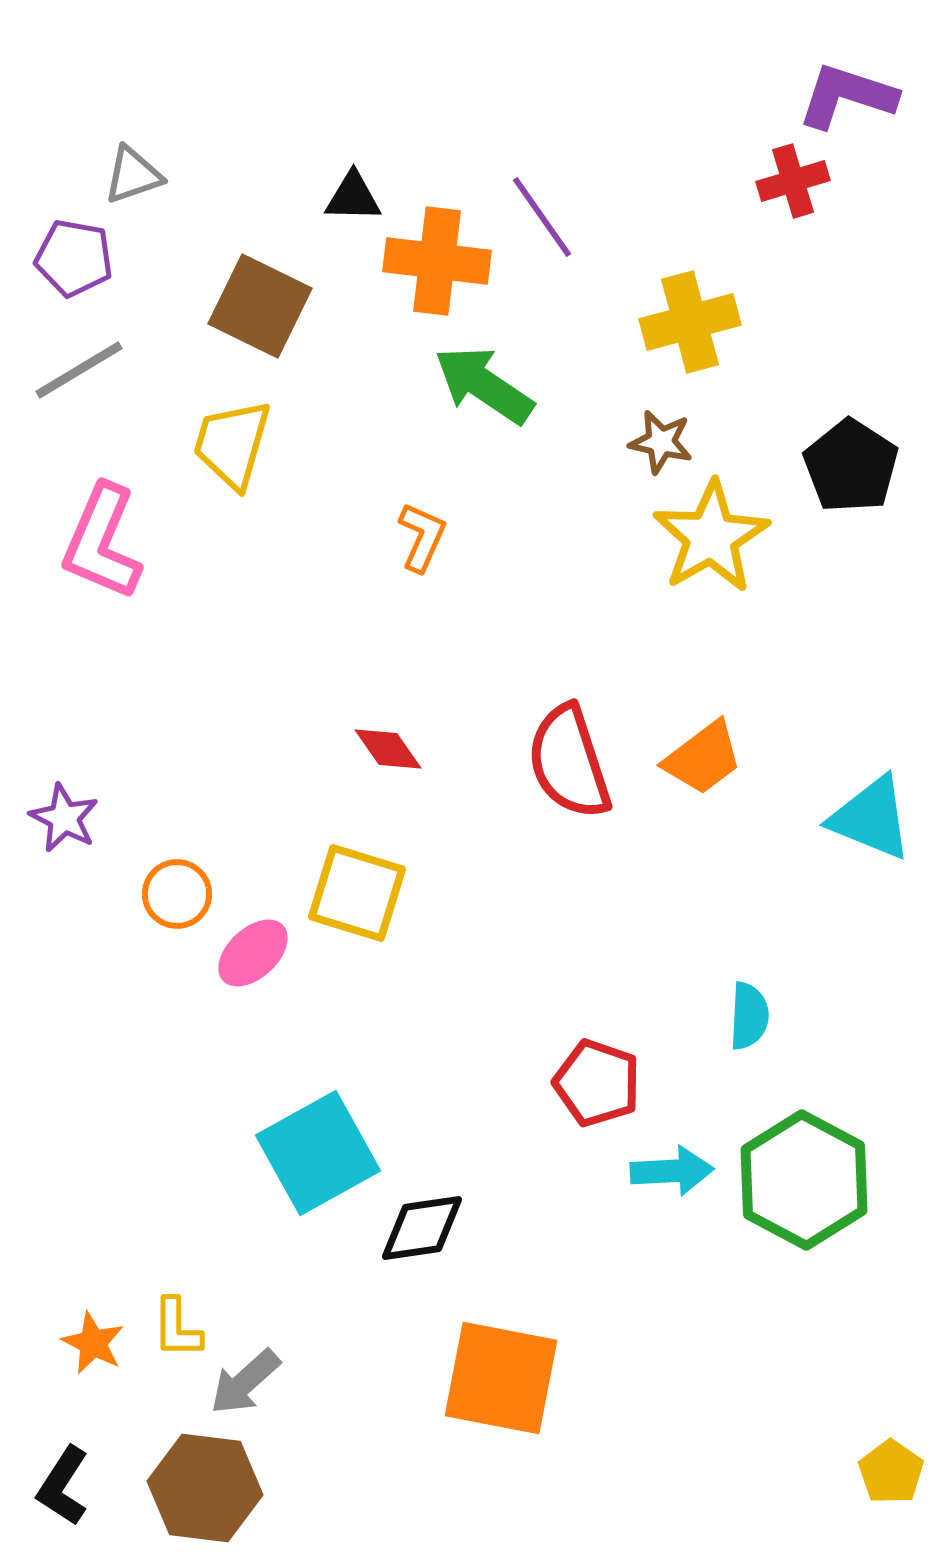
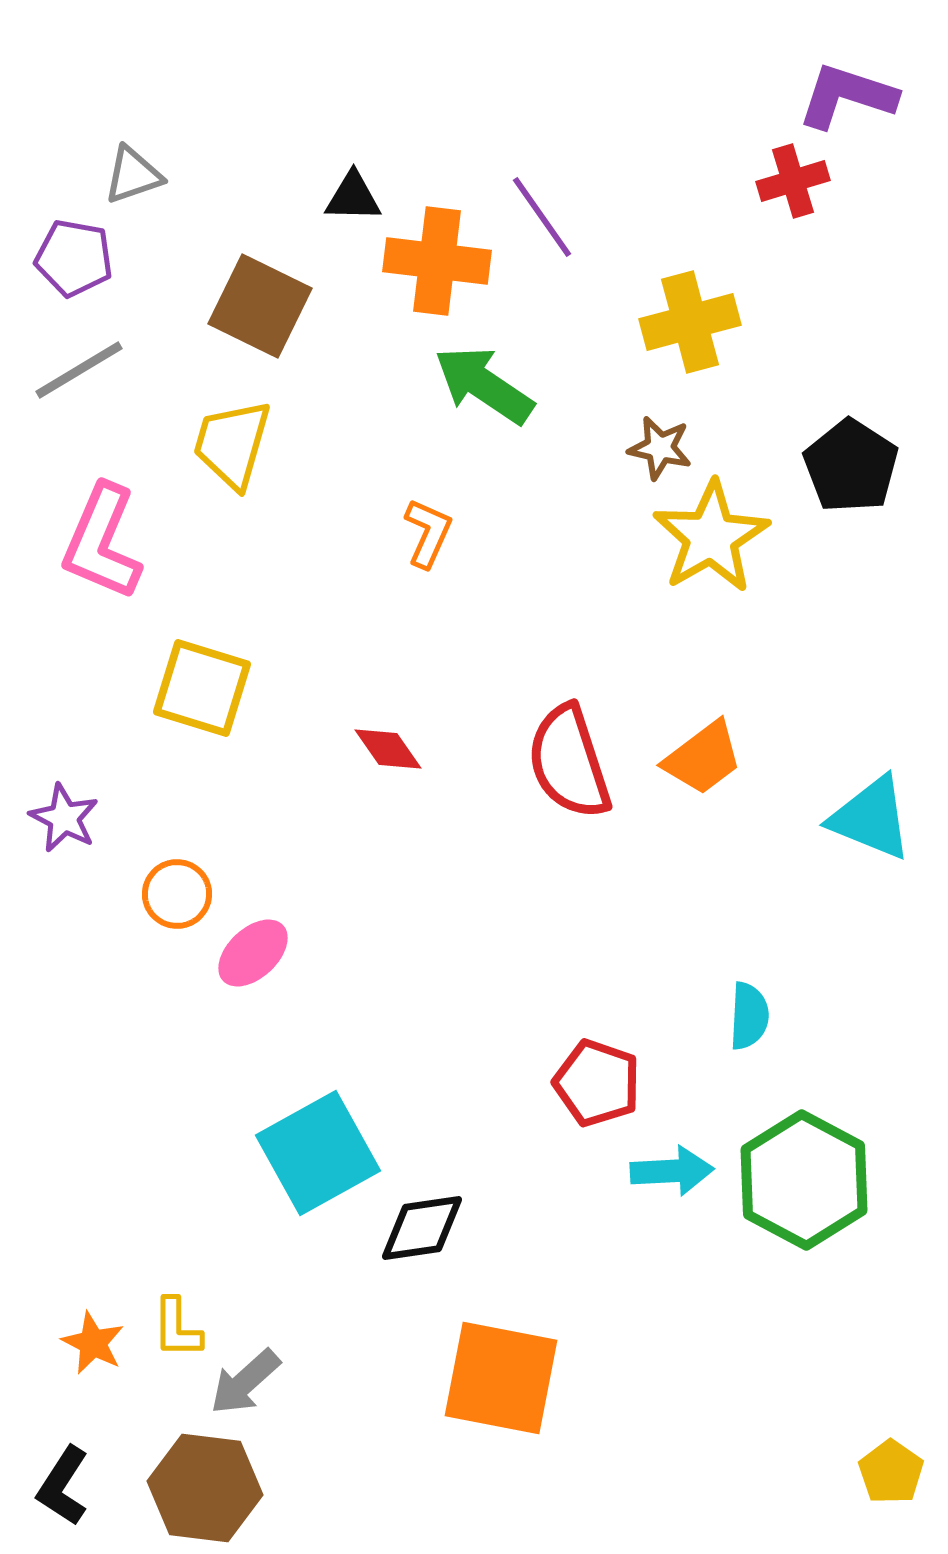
brown star: moved 1 px left, 6 px down
orange L-shape: moved 6 px right, 4 px up
yellow square: moved 155 px left, 205 px up
